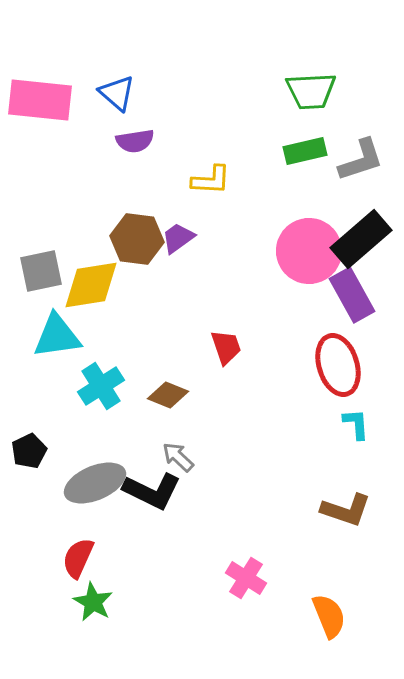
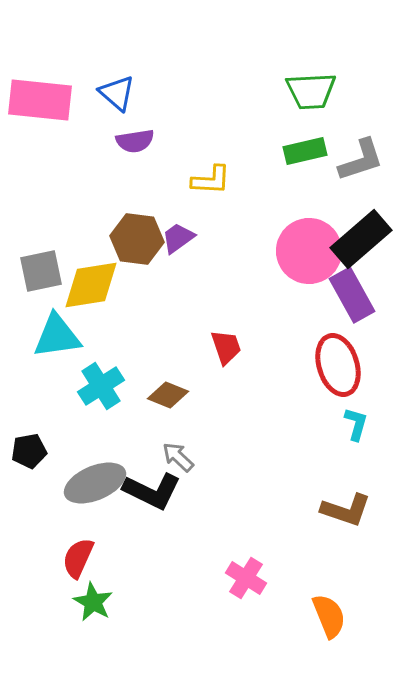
cyan L-shape: rotated 20 degrees clockwise
black pentagon: rotated 16 degrees clockwise
